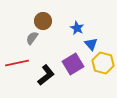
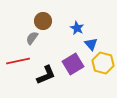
red line: moved 1 px right, 2 px up
black L-shape: rotated 15 degrees clockwise
